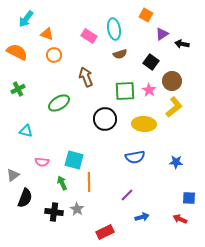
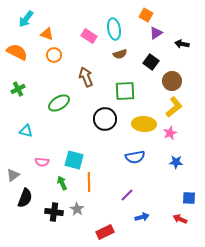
purple triangle: moved 6 px left, 1 px up
pink star: moved 21 px right, 43 px down; rotated 16 degrees clockwise
